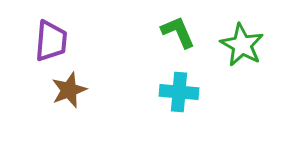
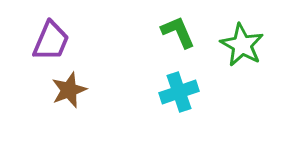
purple trapezoid: rotated 18 degrees clockwise
cyan cross: rotated 24 degrees counterclockwise
